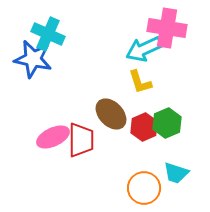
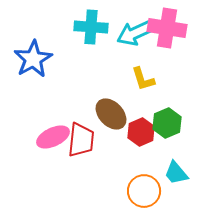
cyan cross: moved 43 px right, 7 px up; rotated 20 degrees counterclockwise
cyan arrow: moved 9 px left, 16 px up
blue star: rotated 30 degrees clockwise
yellow L-shape: moved 3 px right, 3 px up
red hexagon: moved 3 px left, 5 px down
red trapezoid: rotated 6 degrees clockwise
cyan trapezoid: rotated 32 degrees clockwise
orange circle: moved 3 px down
